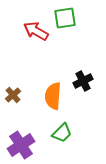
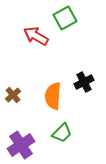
green square: rotated 20 degrees counterclockwise
red arrow: moved 5 px down
black cross: moved 1 px right, 1 px down
